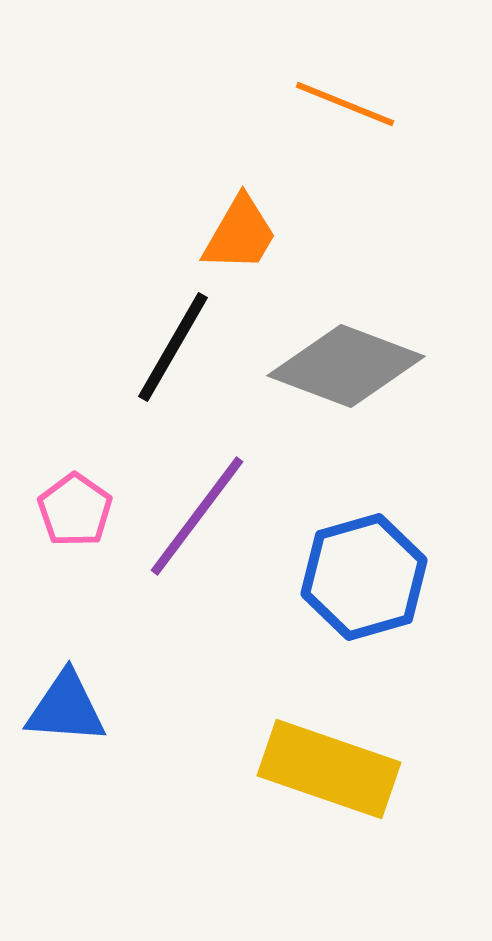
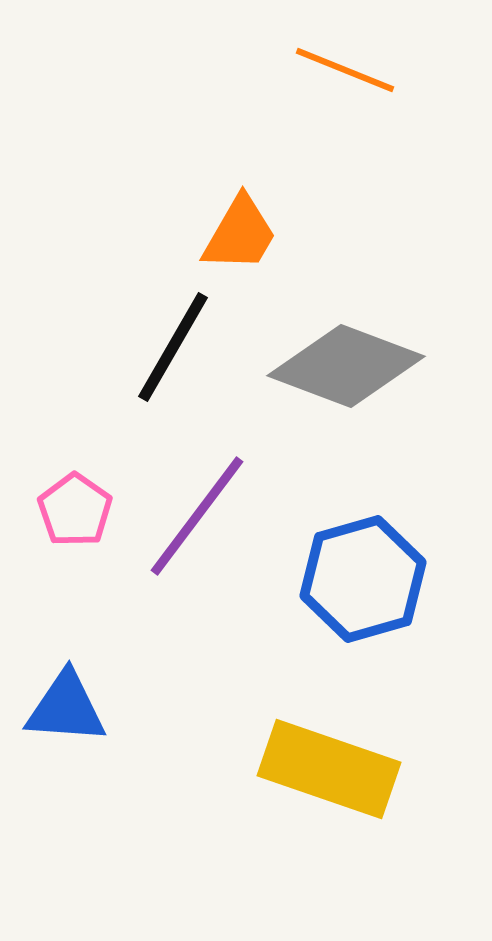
orange line: moved 34 px up
blue hexagon: moved 1 px left, 2 px down
